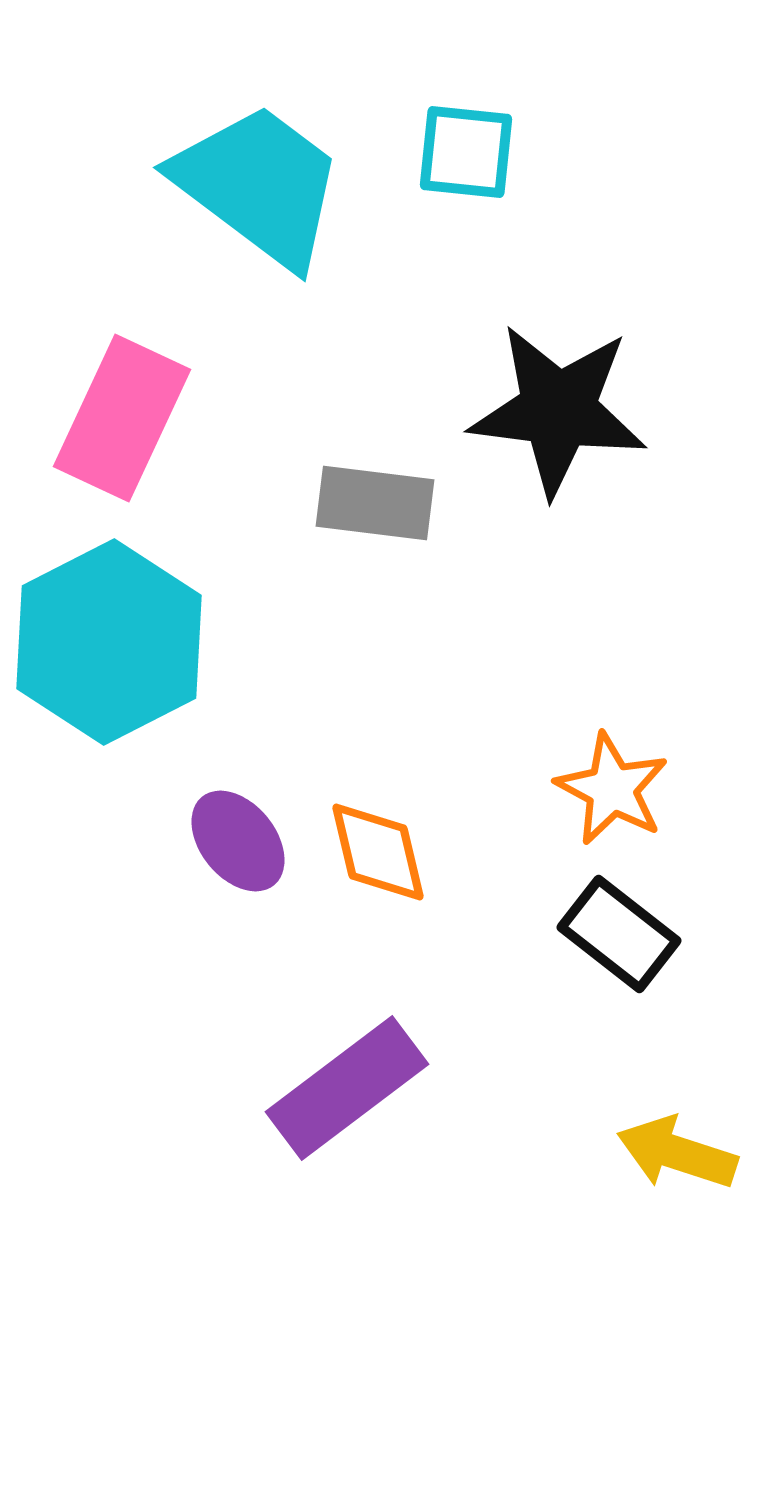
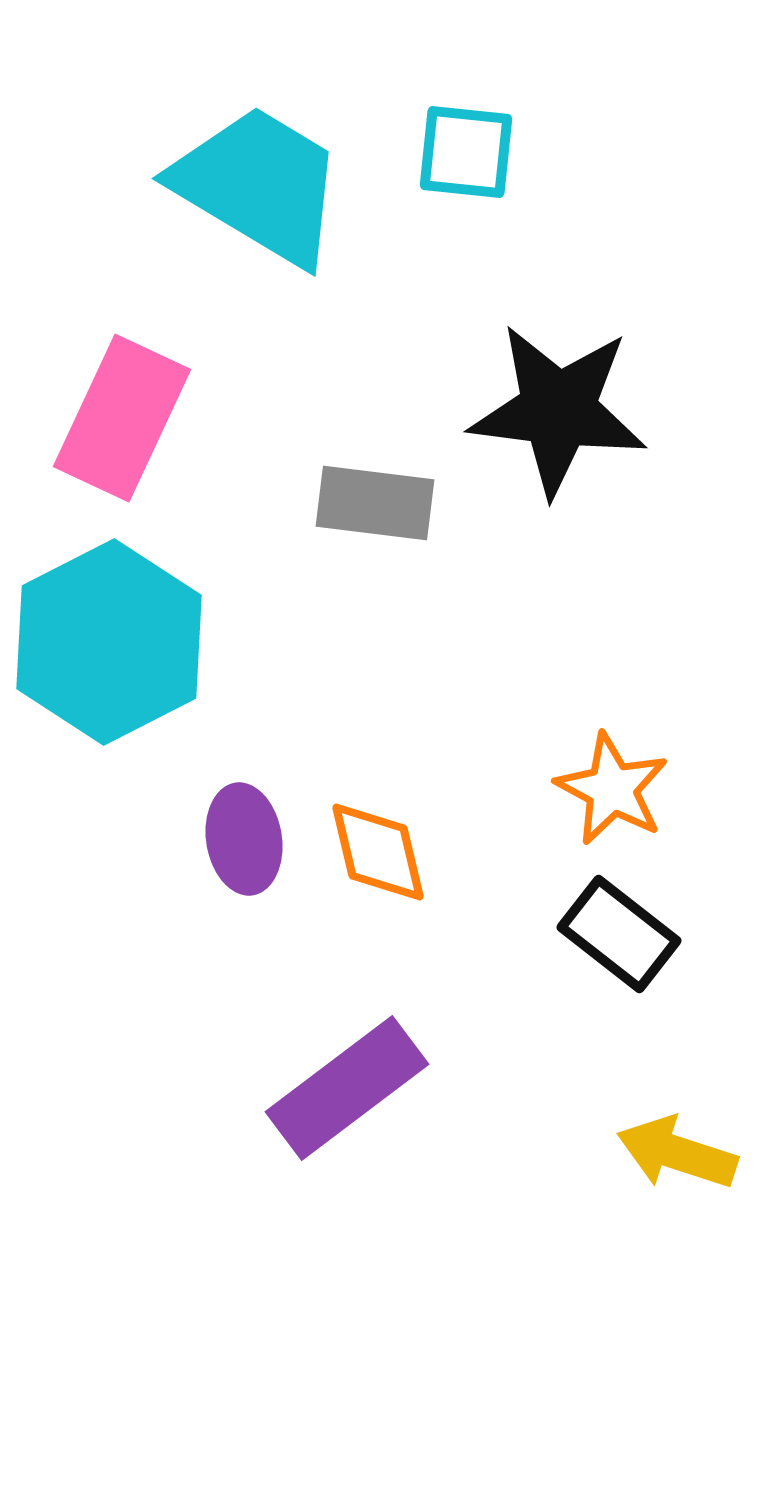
cyan trapezoid: rotated 6 degrees counterclockwise
purple ellipse: moved 6 px right, 2 px up; rotated 30 degrees clockwise
